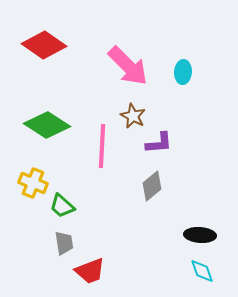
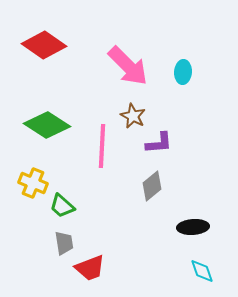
black ellipse: moved 7 px left, 8 px up; rotated 8 degrees counterclockwise
red trapezoid: moved 3 px up
